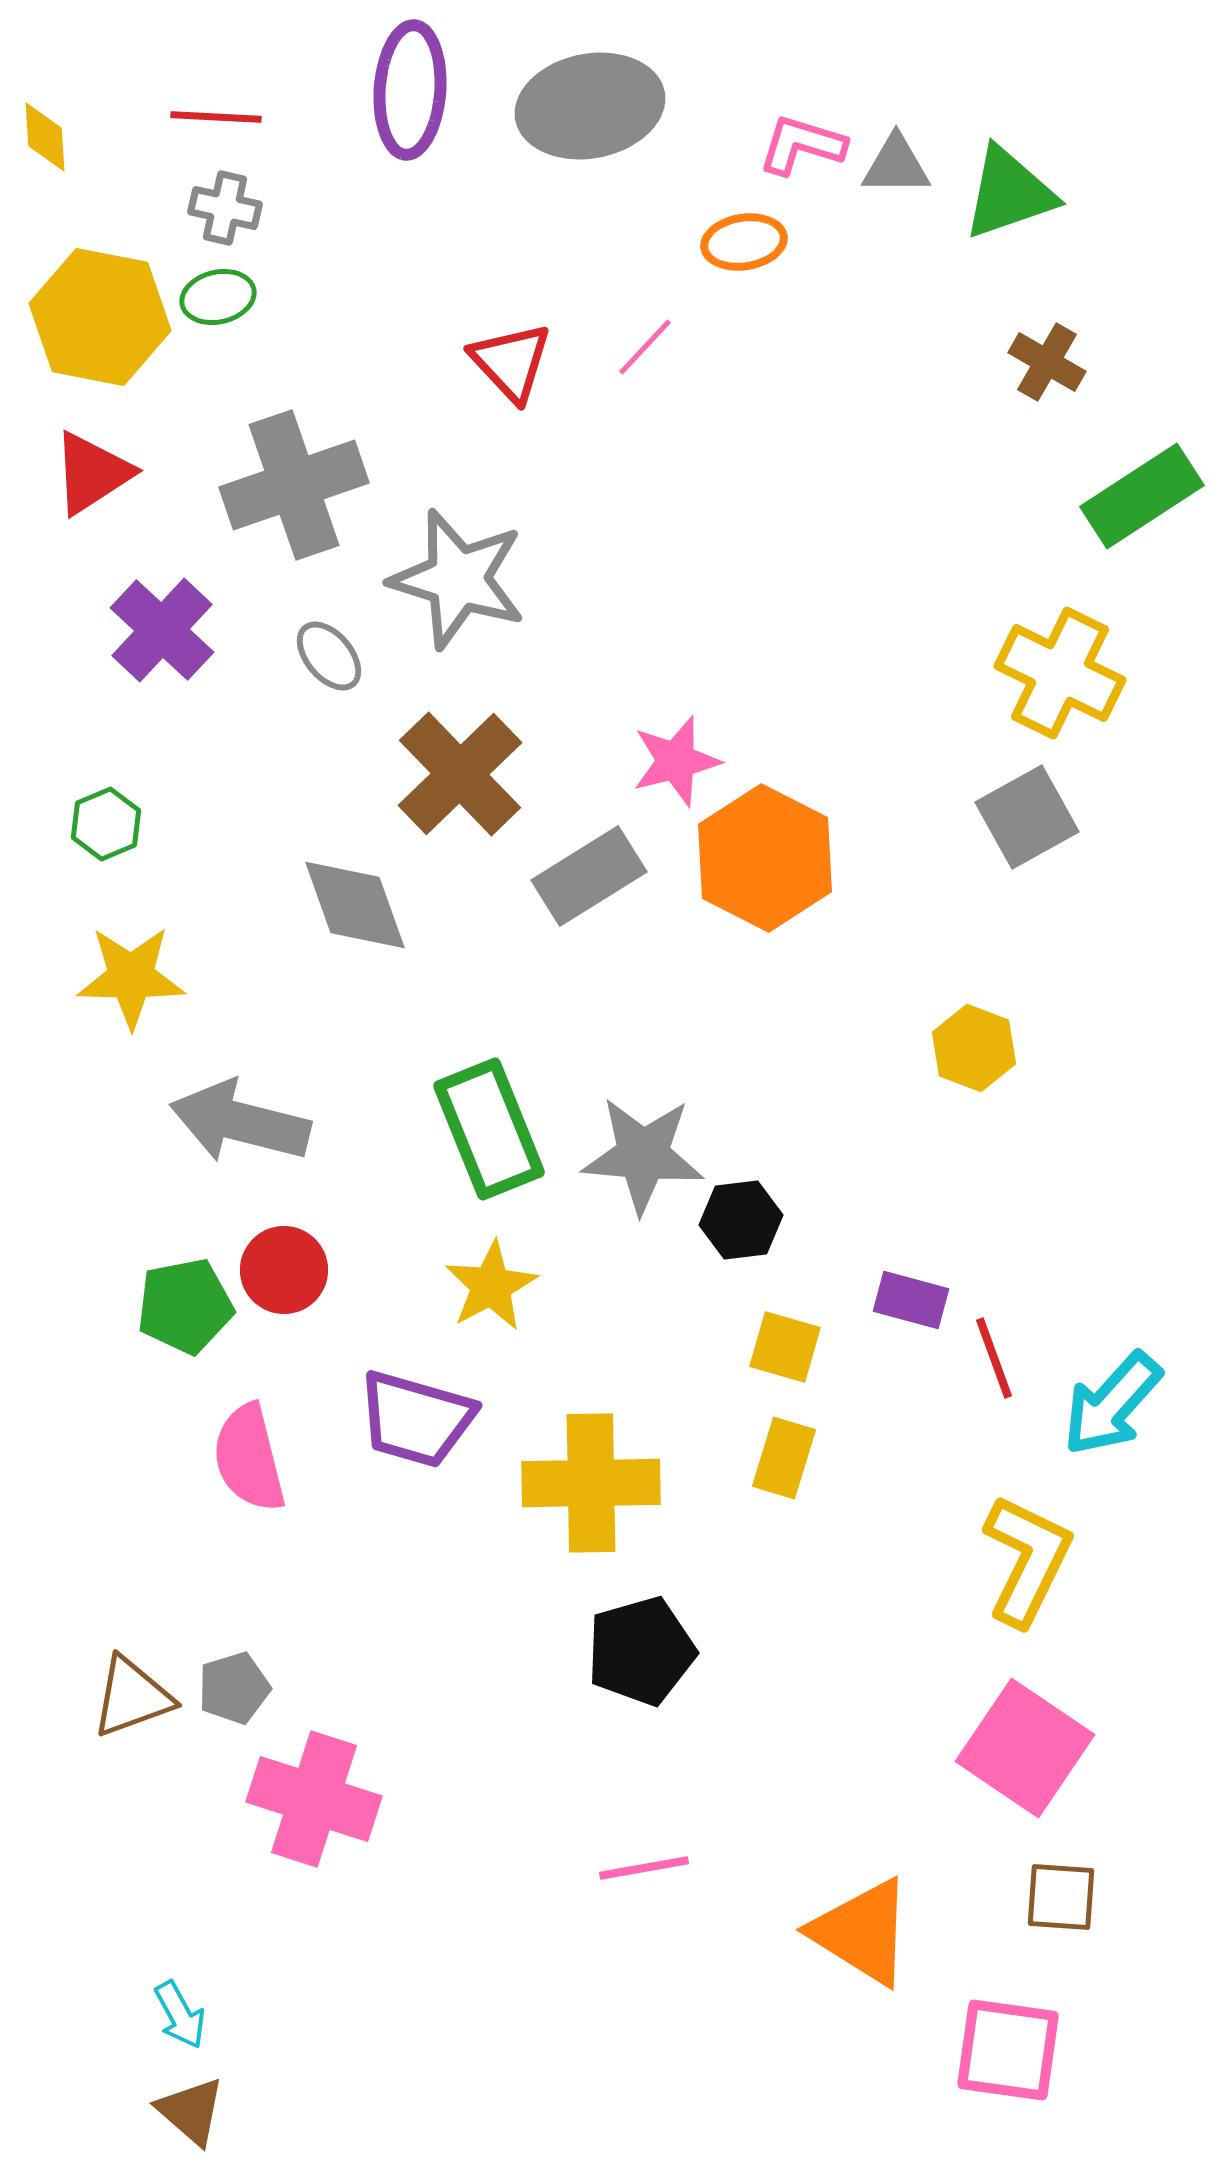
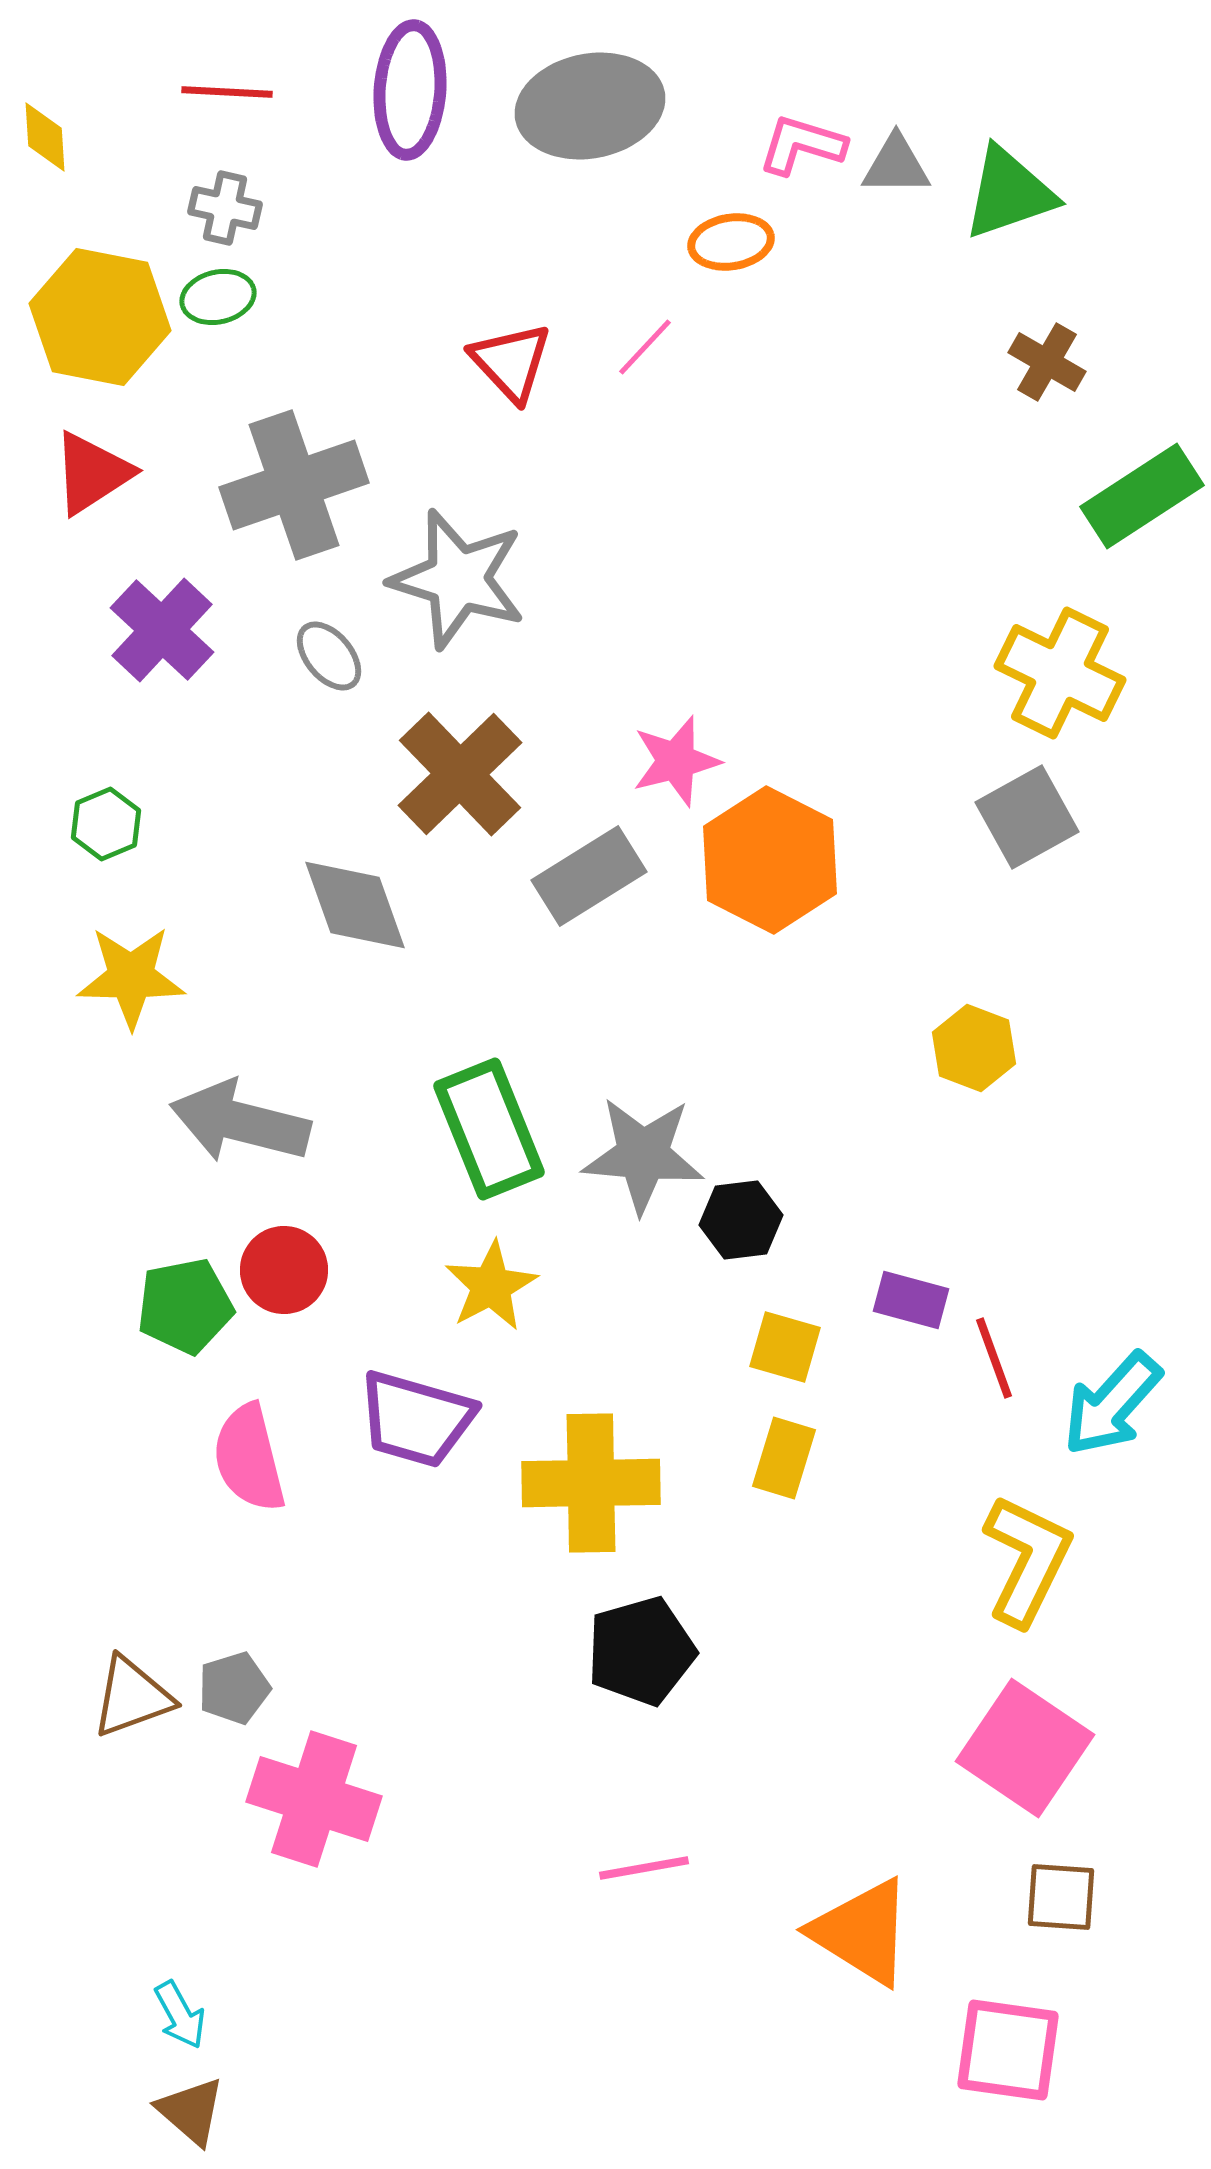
red line at (216, 117): moved 11 px right, 25 px up
orange ellipse at (744, 242): moved 13 px left
orange hexagon at (765, 858): moved 5 px right, 2 px down
